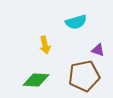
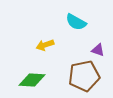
cyan semicircle: rotated 45 degrees clockwise
yellow arrow: rotated 84 degrees clockwise
green diamond: moved 4 px left
